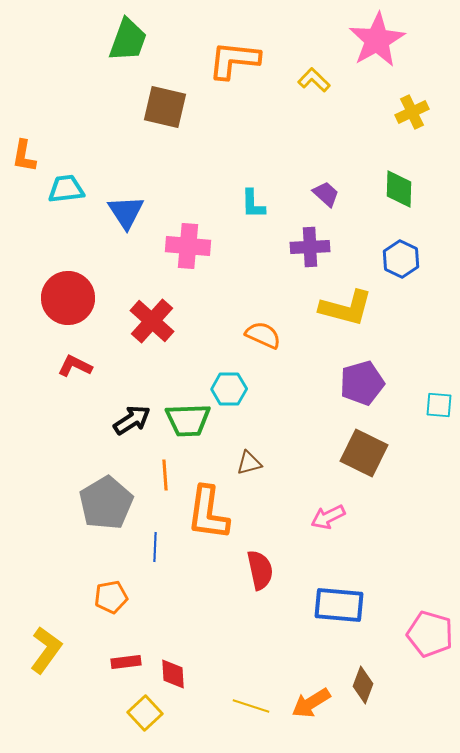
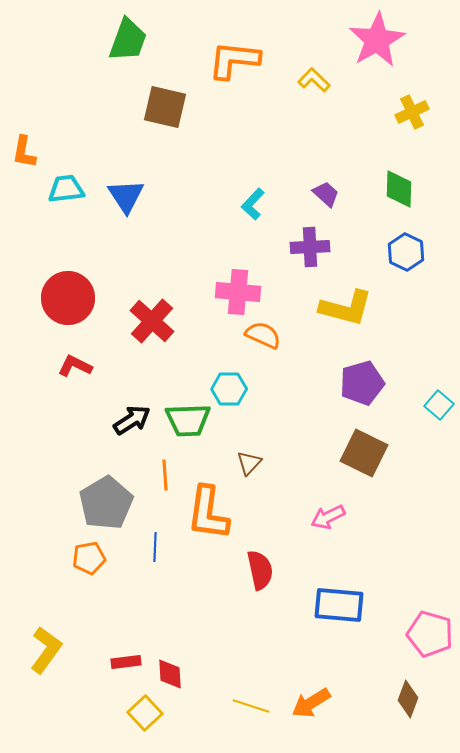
orange L-shape at (24, 156): moved 4 px up
cyan L-shape at (253, 204): rotated 44 degrees clockwise
blue triangle at (126, 212): moved 16 px up
pink cross at (188, 246): moved 50 px right, 46 px down
blue hexagon at (401, 259): moved 5 px right, 7 px up
cyan square at (439, 405): rotated 36 degrees clockwise
brown triangle at (249, 463): rotated 32 degrees counterclockwise
orange pentagon at (111, 597): moved 22 px left, 39 px up
red diamond at (173, 674): moved 3 px left
brown diamond at (363, 685): moved 45 px right, 14 px down
